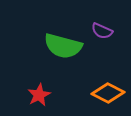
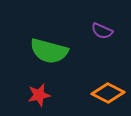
green semicircle: moved 14 px left, 5 px down
red star: rotated 15 degrees clockwise
